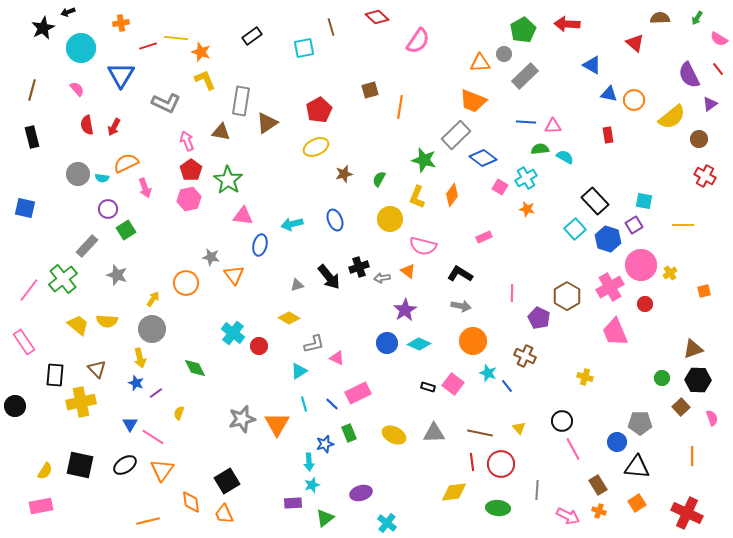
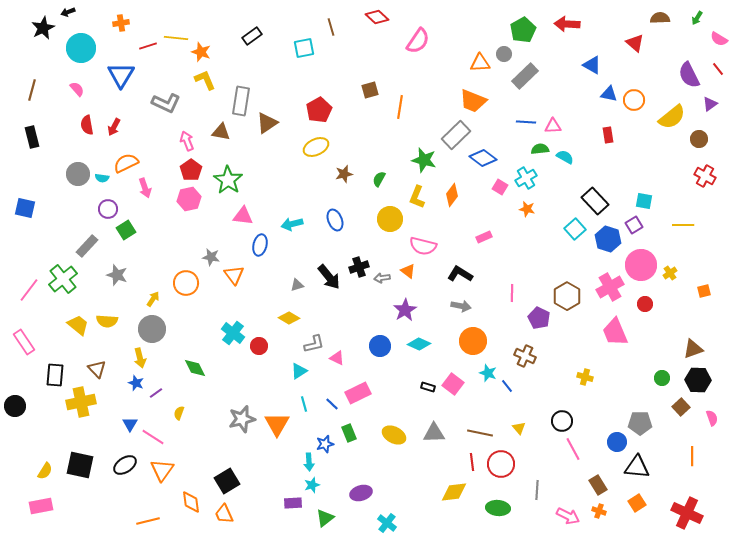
blue circle at (387, 343): moved 7 px left, 3 px down
